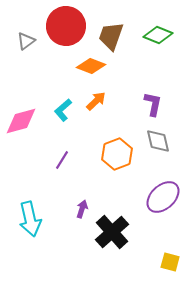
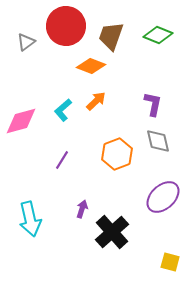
gray triangle: moved 1 px down
